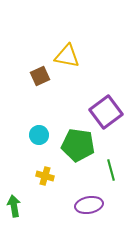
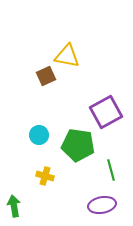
brown square: moved 6 px right
purple square: rotated 8 degrees clockwise
purple ellipse: moved 13 px right
